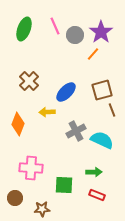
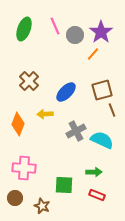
yellow arrow: moved 2 px left, 2 px down
pink cross: moved 7 px left
brown star: moved 3 px up; rotated 28 degrees clockwise
